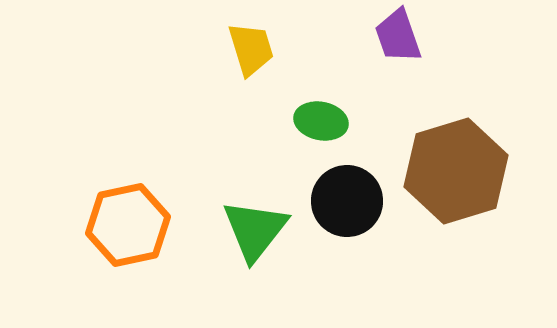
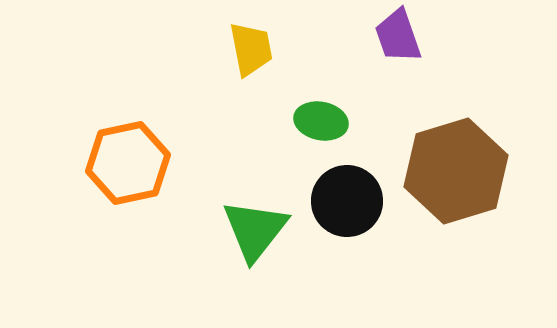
yellow trapezoid: rotated 6 degrees clockwise
orange hexagon: moved 62 px up
